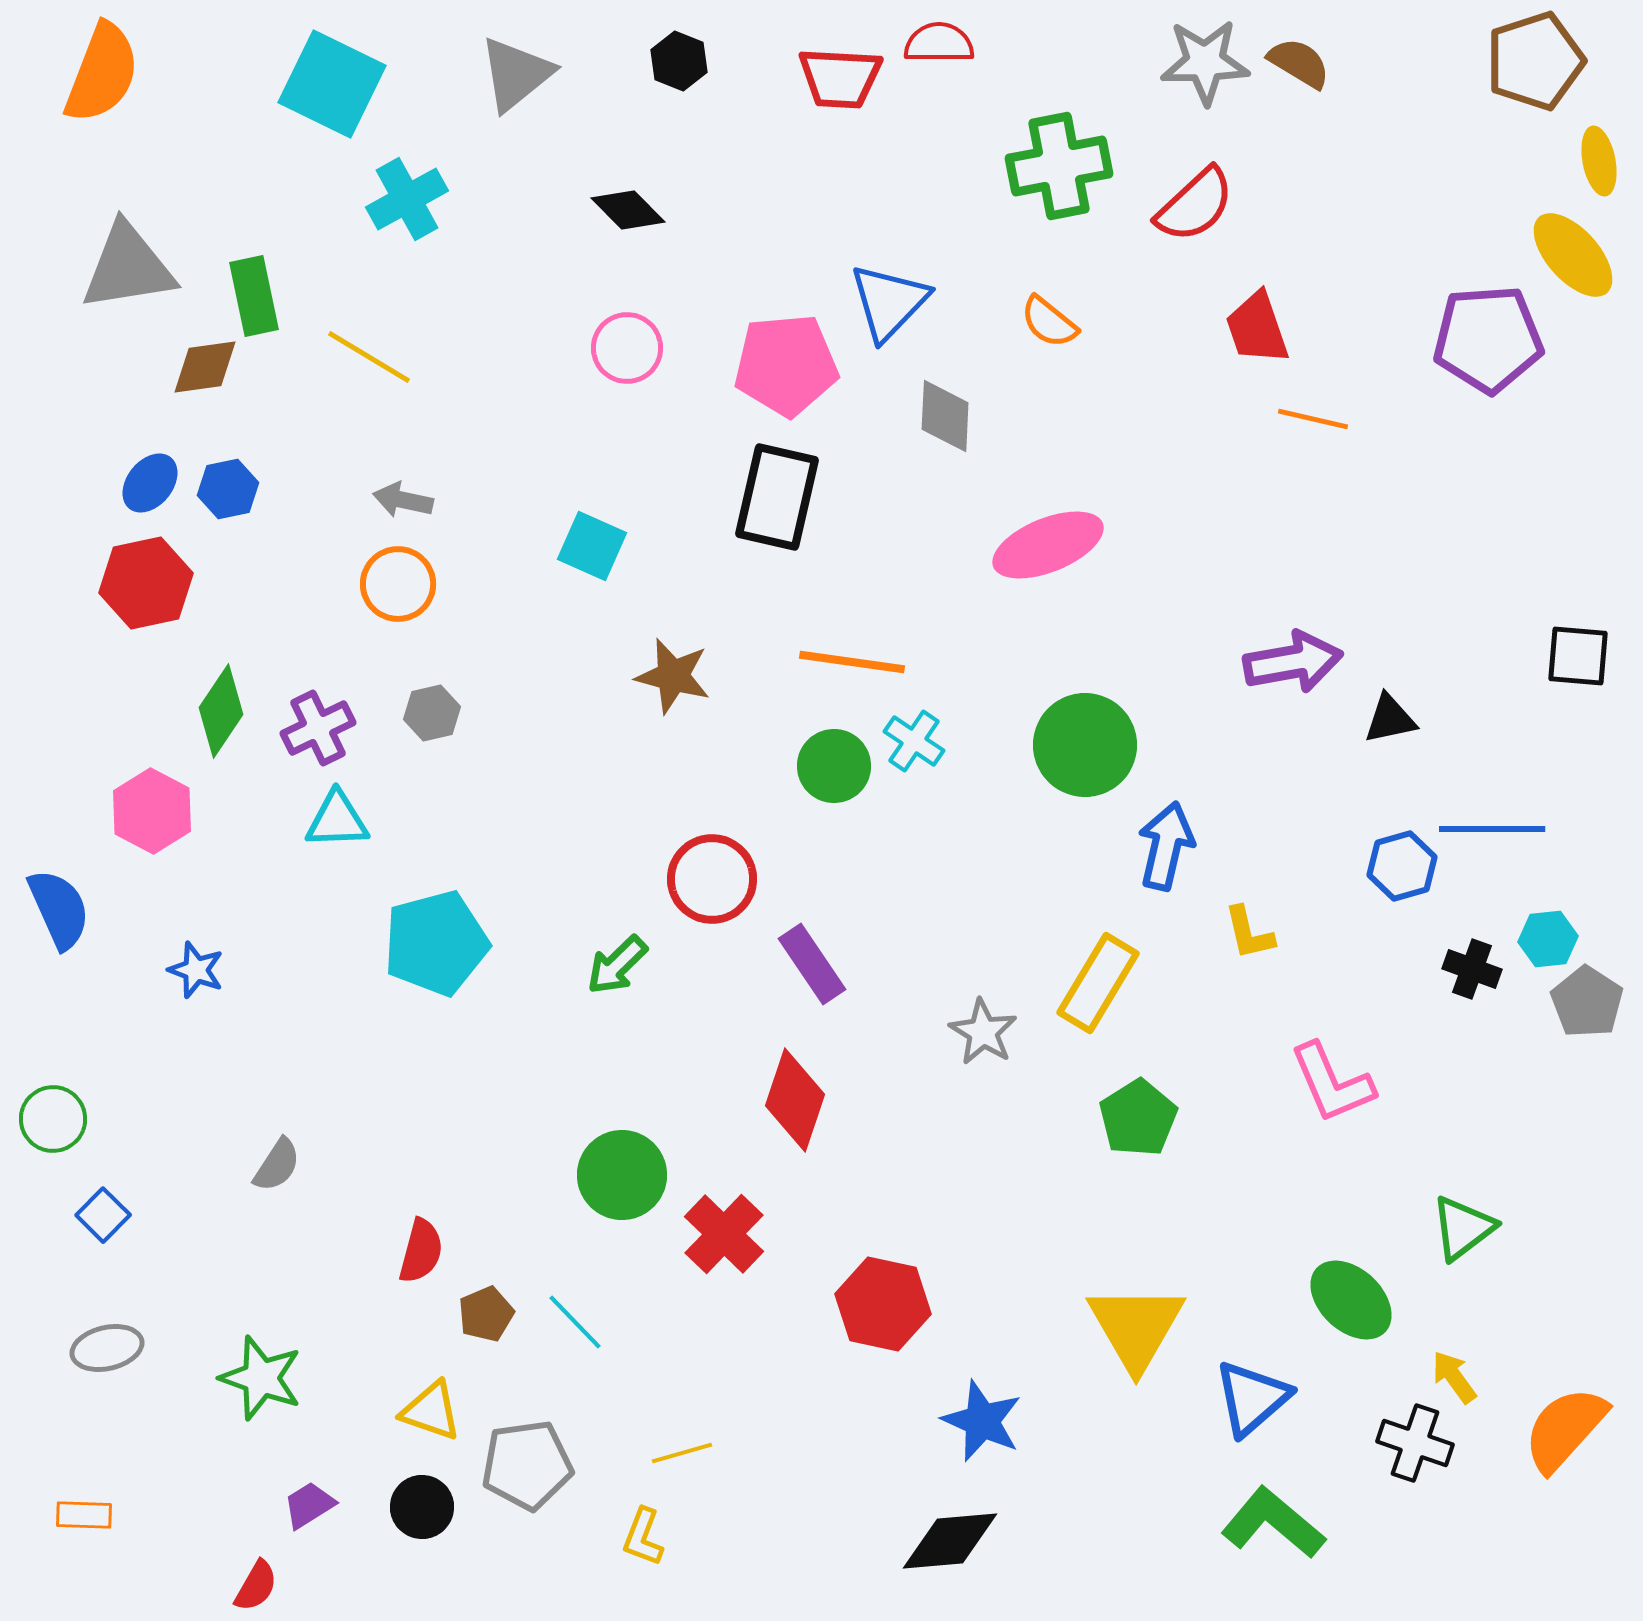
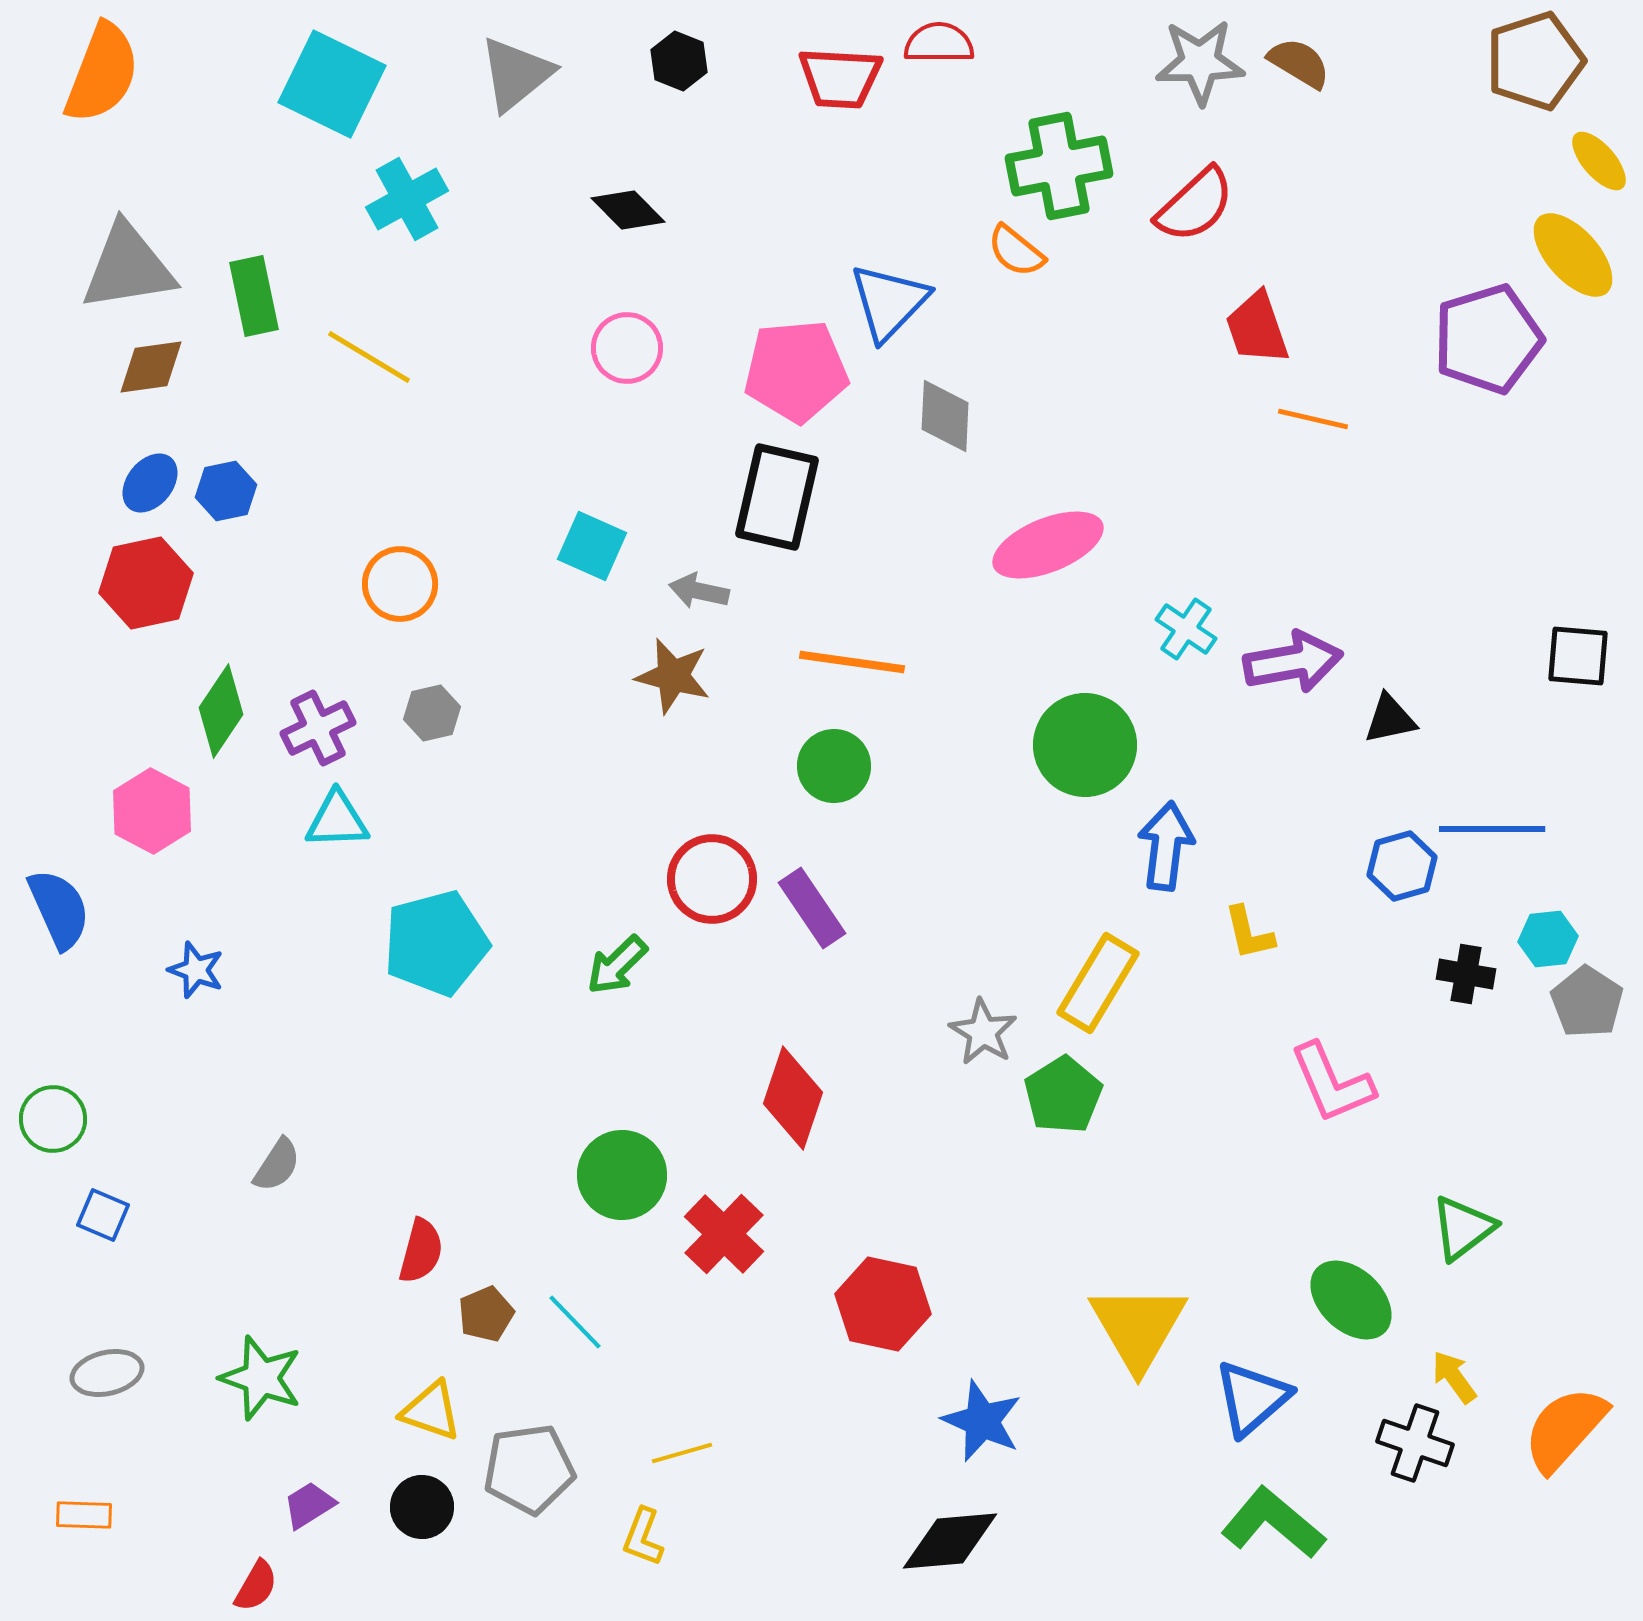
gray star at (1205, 62): moved 5 px left
yellow ellipse at (1599, 161): rotated 30 degrees counterclockwise
orange semicircle at (1049, 322): moved 33 px left, 71 px up
purple pentagon at (1488, 339): rotated 13 degrees counterclockwise
pink pentagon at (786, 365): moved 10 px right, 6 px down
brown diamond at (205, 367): moved 54 px left
blue hexagon at (228, 489): moved 2 px left, 2 px down
gray arrow at (403, 500): moved 296 px right, 91 px down
orange circle at (398, 584): moved 2 px right
cyan cross at (914, 741): moved 272 px right, 112 px up
blue arrow at (1166, 846): rotated 6 degrees counterclockwise
purple rectangle at (812, 964): moved 56 px up
black cross at (1472, 969): moved 6 px left, 5 px down; rotated 10 degrees counterclockwise
red diamond at (795, 1100): moved 2 px left, 2 px up
green pentagon at (1138, 1118): moved 75 px left, 23 px up
blue square at (103, 1215): rotated 22 degrees counterclockwise
yellow triangle at (1136, 1327): moved 2 px right
gray ellipse at (107, 1348): moved 25 px down
gray pentagon at (527, 1465): moved 2 px right, 4 px down
